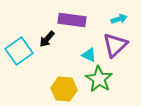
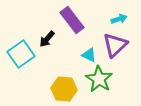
purple rectangle: rotated 44 degrees clockwise
cyan square: moved 2 px right, 3 px down
